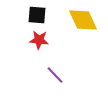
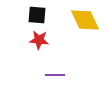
yellow diamond: moved 2 px right
purple line: rotated 48 degrees counterclockwise
